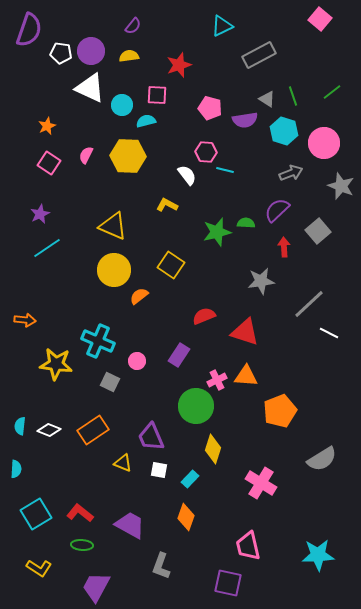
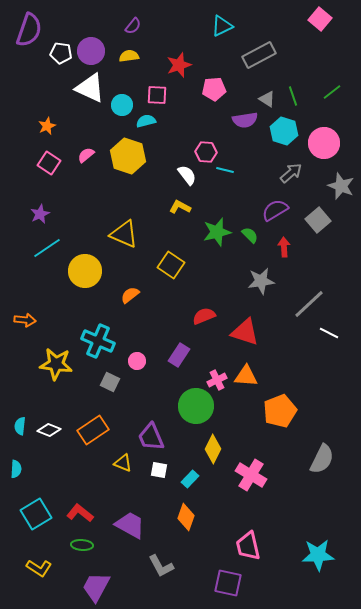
pink pentagon at (210, 108): moved 4 px right, 19 px up; rotated 20 degrees counterclockwise
pink semicircle at (86, 155): rotated 24 degrees clockwise
yellow hexagon at (128, 156): rotated 16 degrees clockwise
gray arrow at (291, 173): rotated 20 degrees counterclockwise
yellow L-shape at (167, 205): moved 13 px right, 2 px down
purple semicircle at (277, 210): moved 2 px left; rotated 12 degrees clockwise
green semicircle at (246, 223): moved 4 px right, 12 px down; rotated 42 degrees clockwise
yellow triangle at (113, 226): moved 11 px right, 8 px down
gray square at (318, 231): moved 11 px up
yellow circle at (114, 270): moved 29 px left, 1 px down
orange semicircle at (139, 296): moved 9 px left, 1 px up
yellow diamond at (213, 449): rotated 8 degrees clockwise
gray semicircle at (322, 459): rotated 32 degrees counterclockwise
pink cross at (261, 483): moved 10 px left, 8 px up
gray L-shape at (161, 566): rotated 48 degrees counterclockwise
